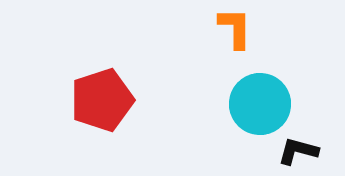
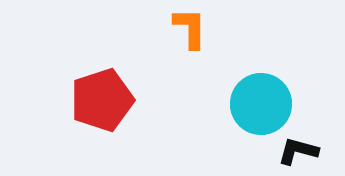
orange L-shape: moved 45 px left
cyan circle: moved 1 px right
